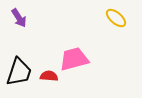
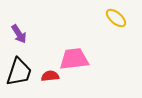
purple arrow: moved 16 px down
pink trapezoid: rotated 8 degrees clockwise
red semicircle: moved 1 px right; rotated 12 degrees counterclockwise
